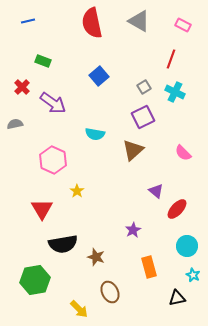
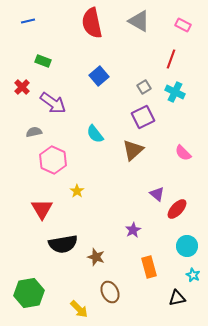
gray semicircle: moved 19 px right, 8 px down
cyan semicircle: rotated 42 degrees clockwise
purple triangle: moved 1 px right, 3 px down
green hexagon: moved 6 px left, 13 px down
